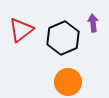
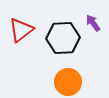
purple arrow: rotated 30 degrees counterclockwise
black hexagon: rotated 20 degrees clockwise
